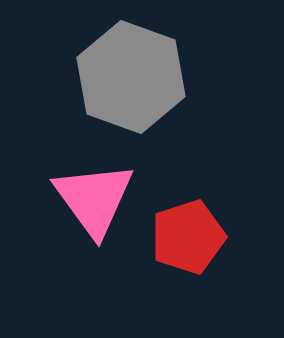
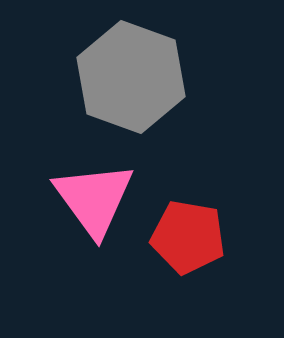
red pentagon: rotated 28 degrees clockwise
